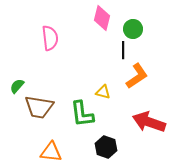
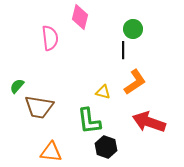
pink diamond: moved 22 px left, 1 px up
orange L-shape: moved 2 px left, 6 px down
green L-shape: moved 7 px right, 7 px down
